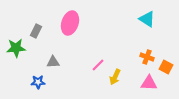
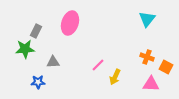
cyan triangle: rotated 36 degrees clockwise
green star: moved 9 px right, 1 px down
pink triangle: moved 2 px right, 1 px down
